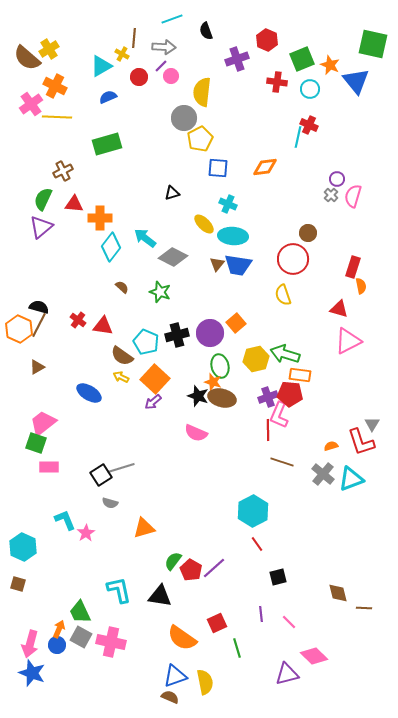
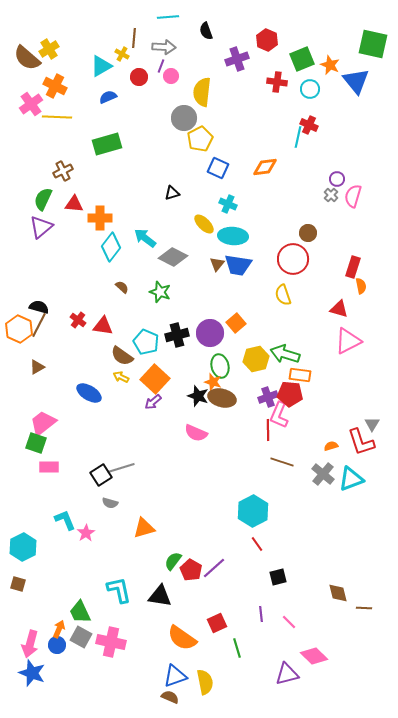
cyan line at (172, 19): moved 4 px left, 2 px up; rotated 15 degrees clockwise
purple line at (161, 66): rotated 24 degrees counterclockwise
blue square at (218, 168): rotated 20 degrees clockwise
cyan hexagon at (23, 547): rotated 8 degrees clockwise
